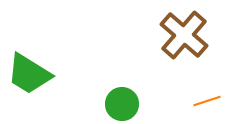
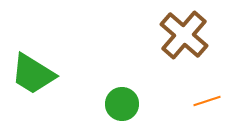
green trapezoid: moved 4 px right
